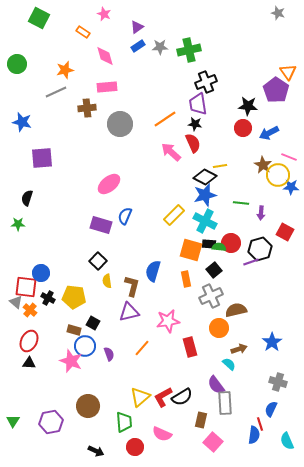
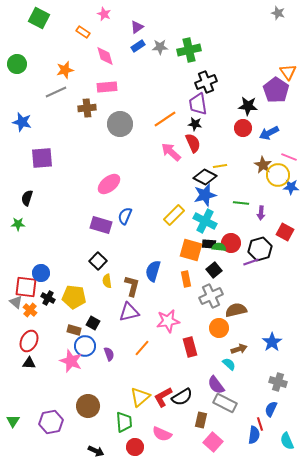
gray rectangle at (225, 403): rotated 60 degrees counterclockwise
